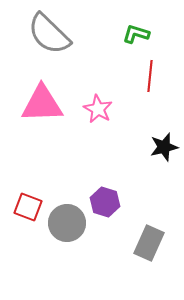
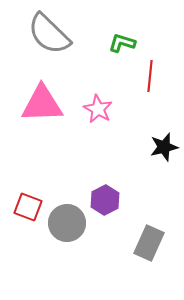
green L-shape: moved 14 px left, 9 px down
purple hexagon: moved 2 px up; rotated 16 degrees clockwise
